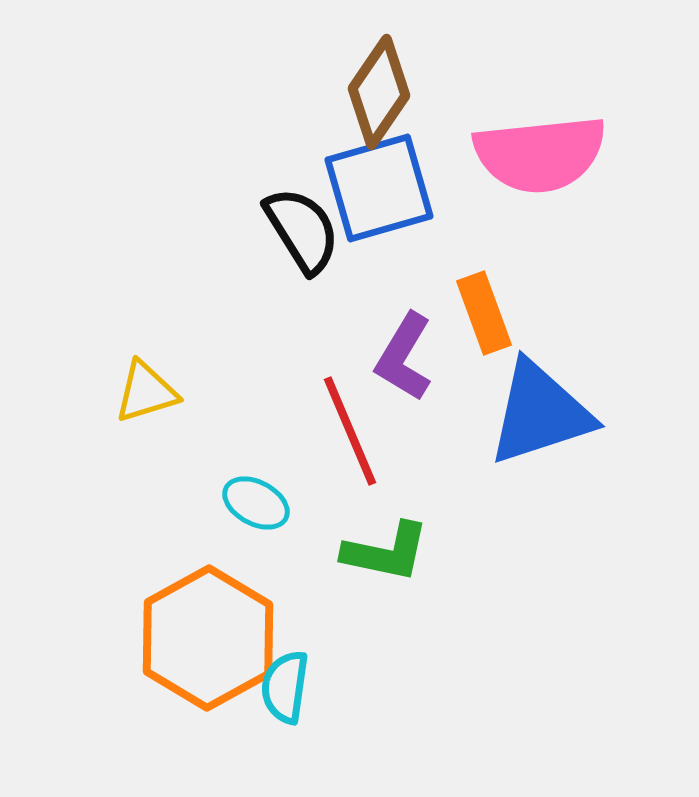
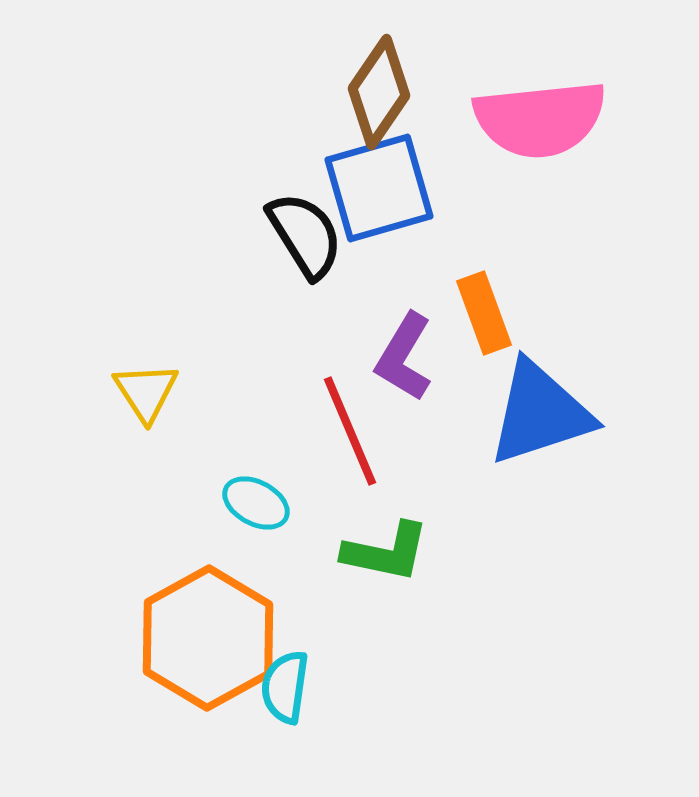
pink semicircle: moved 35 px up
black semicircle: moved 3 px right, 5 px down
yellow triangle: rotated 46 degrees counterclockwise
